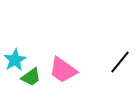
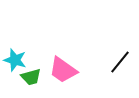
cyan star: rotated 25 degrees counterclockwise
green trapezoid: rotated 20 degrees clockwise
